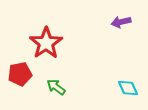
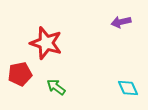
red star: rotated 20 degrees counterclockwise
